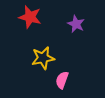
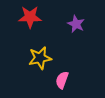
red star: rotated 15 degrees counterclockwise
yellow star: moved 3 px left
